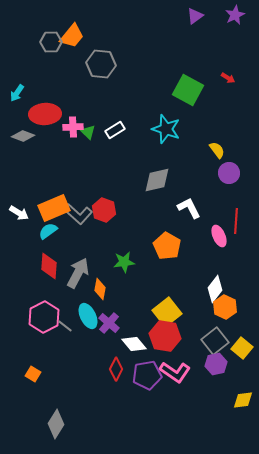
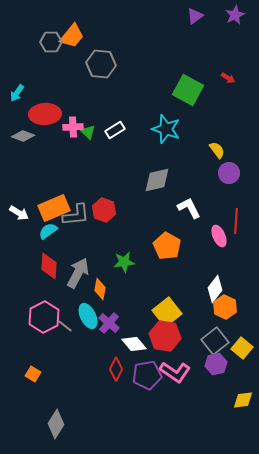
gray L-shape at (78, 214): moved 2 px left, 1 px down; rotated 48 degrees counterclockwise
